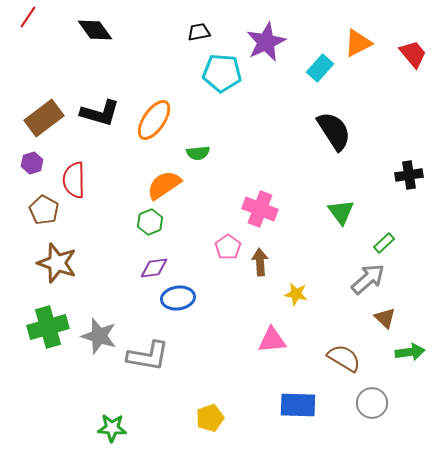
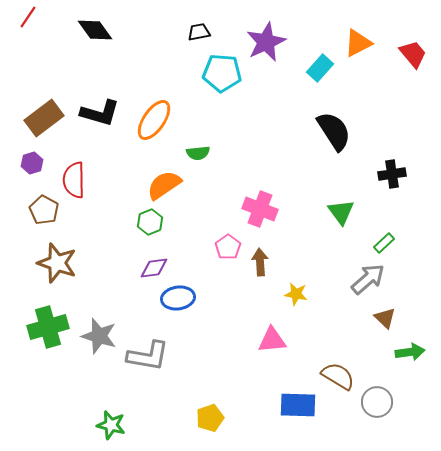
black cross: moved 17 px left, 1 px up
brown semicircle: moved 6 px left, 18 px down
gray circle: moved 5 px right, 1 px up
green star: moved 1 px left, 3 px up; rotated 12 degrees clockwise
